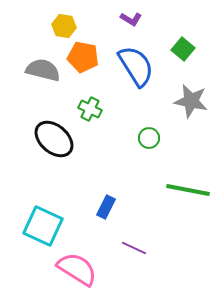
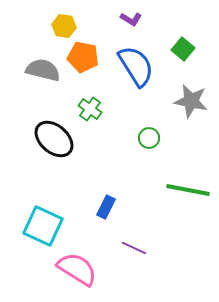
green cross: rotated 10 degrees clockwise
